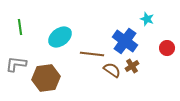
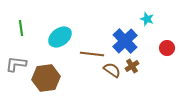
green line: moved 1 px right, 1 px down
blue cross: rotated 10 degrees clockwise
